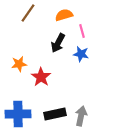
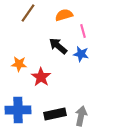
pink line: moved 1 px right
black arrow: moved 3 px down; rotated 102 degrees clockwise
orange star: rotated 14 degrees clockwise
blue cross: moved 4 px up
